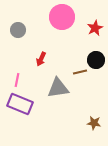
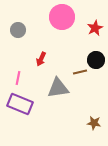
pink line: moved 1 px right, 2 px up
